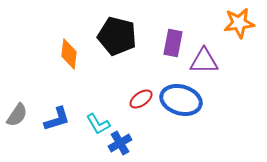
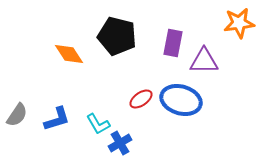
orange diamond: rotated 40 degrees counterclockwise
